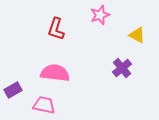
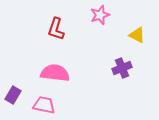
purple cross: rotated 18 degrees clockwise
purple rectangle: moved 5 px down; rotated 30 degrees counterclockwise
